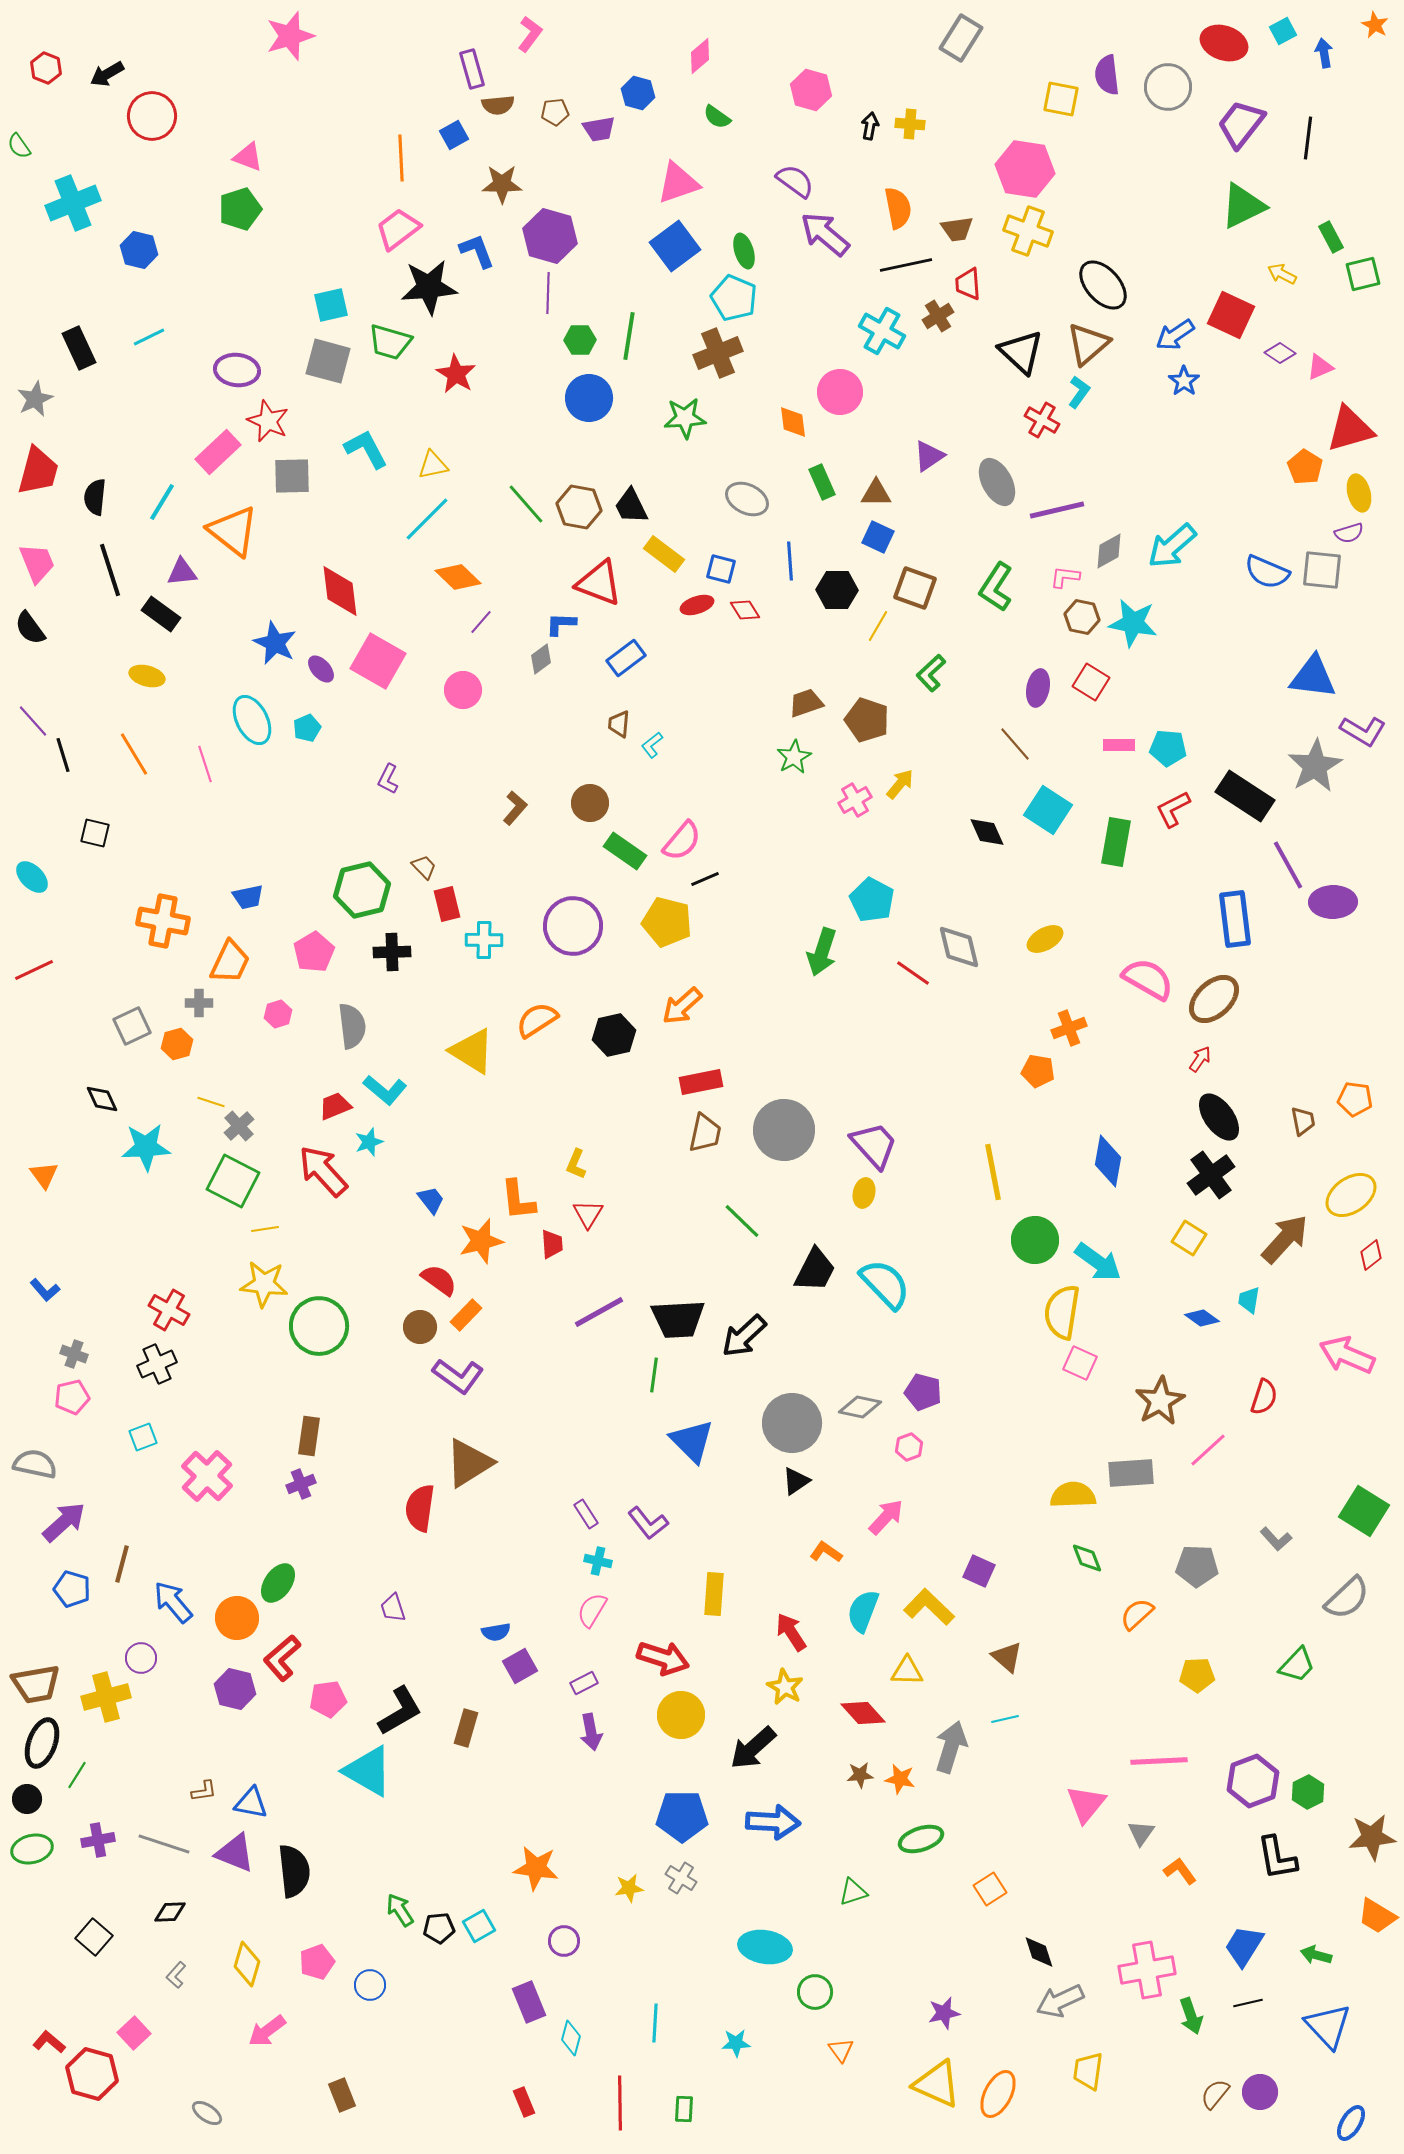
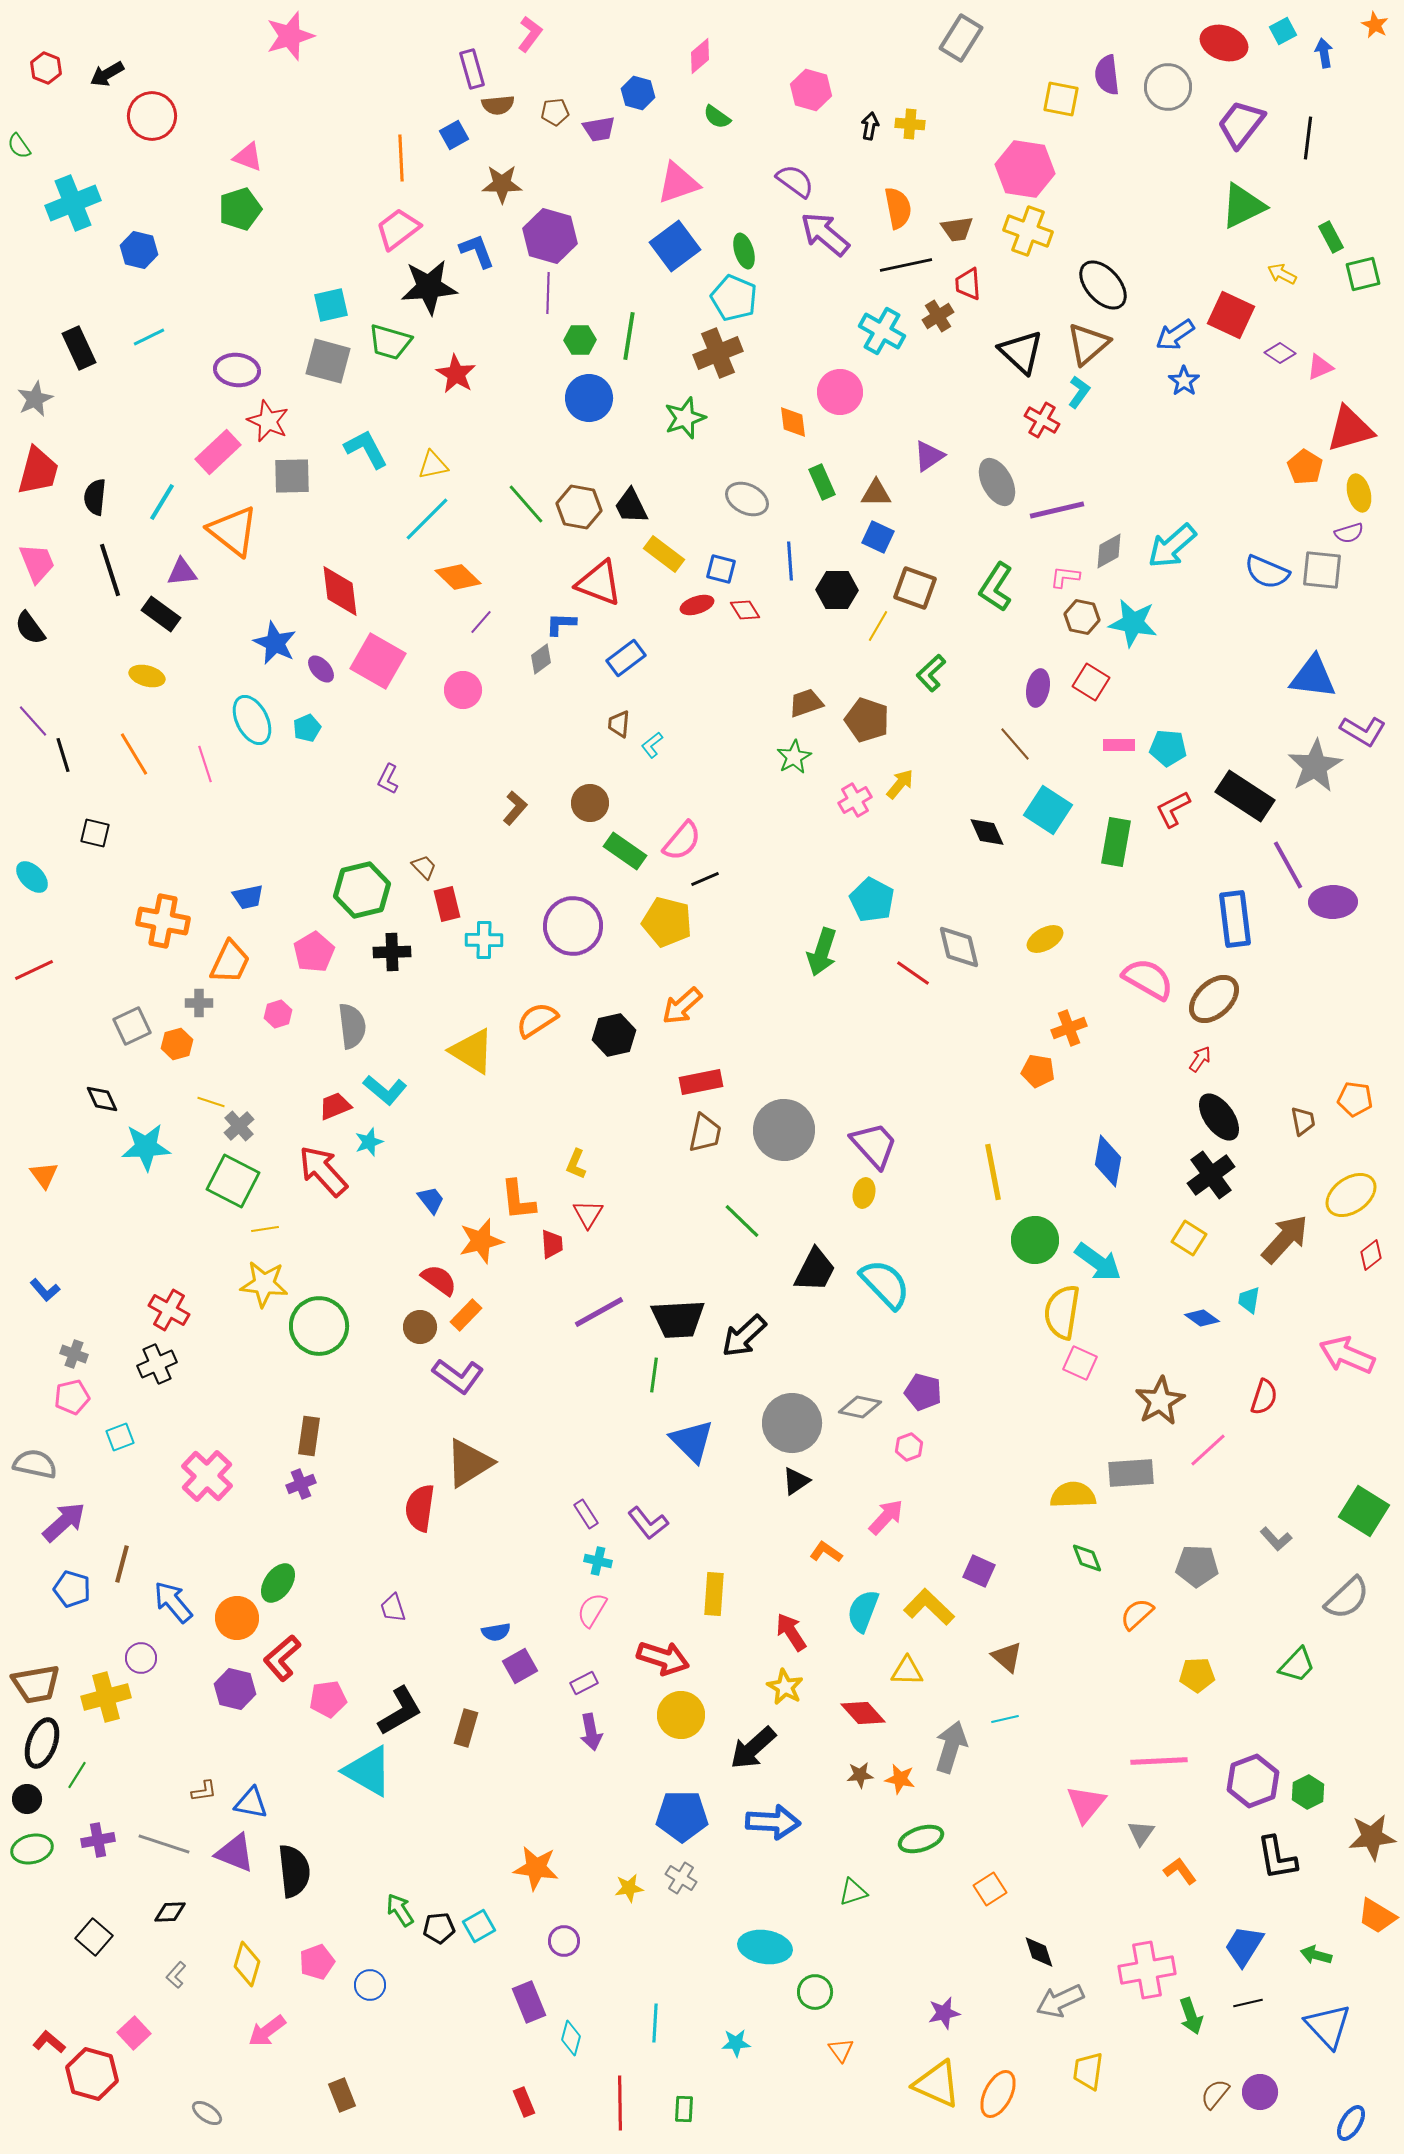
green star at (685, 418): rotated 15 degrees counterclockwise
cyan square at (143, 1437): moved 23 px left
